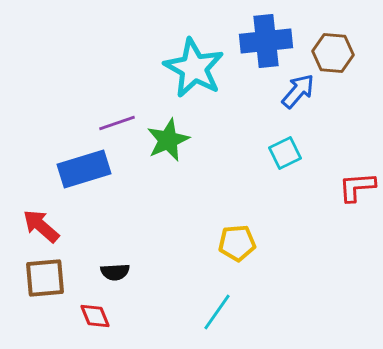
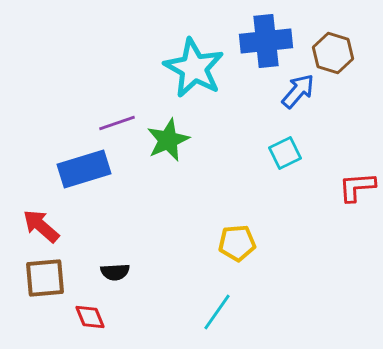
brown hexagon: rotated 12 degrees clockwise
red diamond: moved 5 px left, 1 px down
